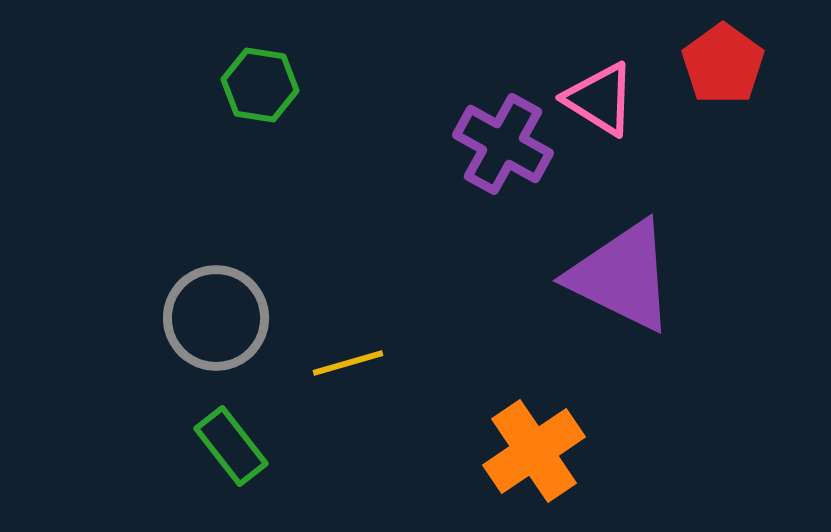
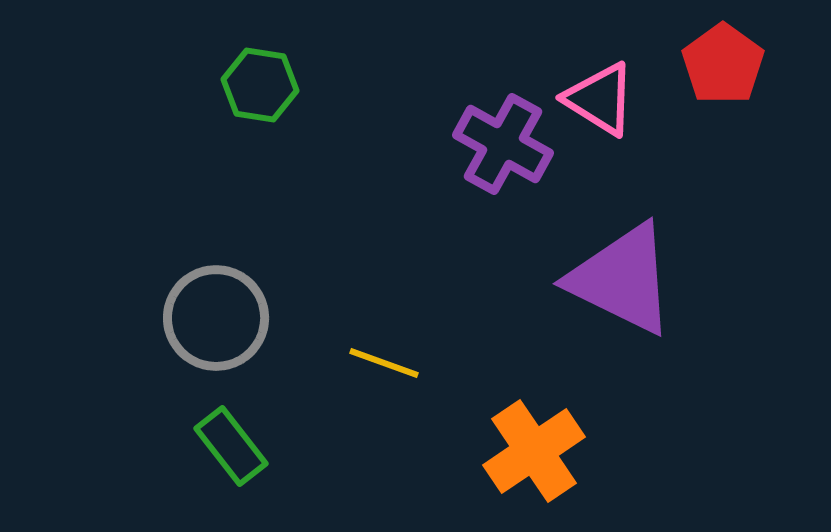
purple triangle: moved 3 px down
yellow line: moved 36 px right; rotated 36 degrees clockwise
